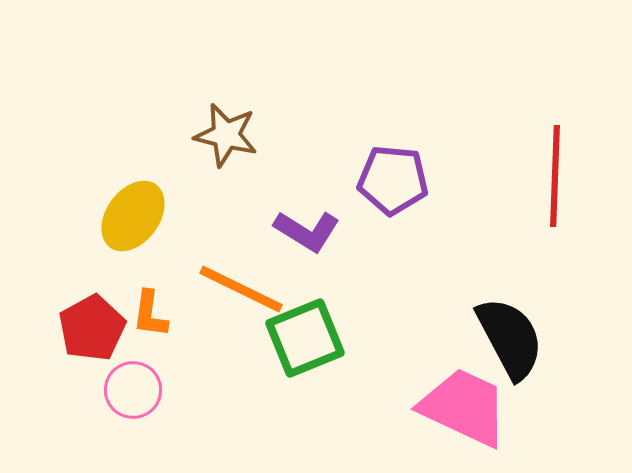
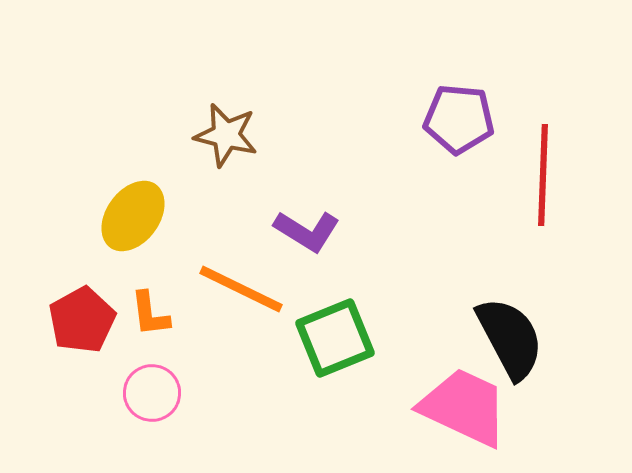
red line: moved 12 px left, 1 px up
purple pentagon: moved 66 px right, 61 px up
orange L-shape: rotated 15 degrees counterclockwise
red pentagon: moved 10 px left, 8 px up
green square: moved 30 px right
pink circle: moved 19 px right, 3 px down
